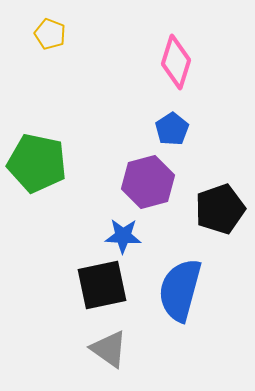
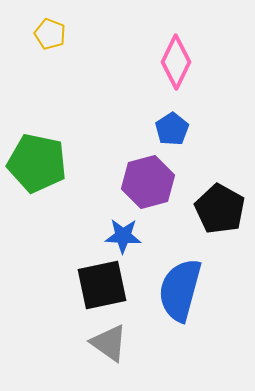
pink diamond: rotated 8 degrees clockwise
black pentagon: rotated 24 degrees counterclockwise
gray triangle: moved 6 px up
